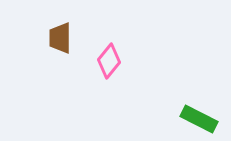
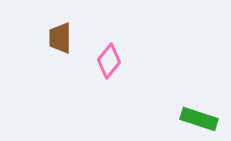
green rectangle: rotated 9 degrees counterclockwise
